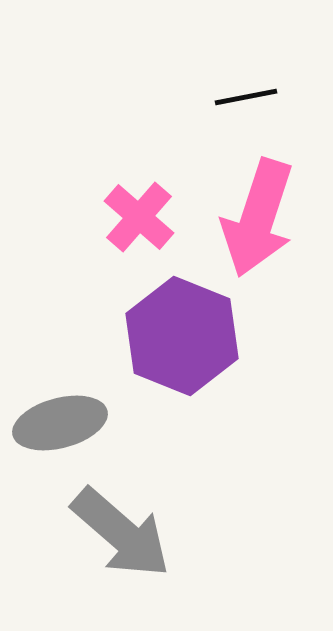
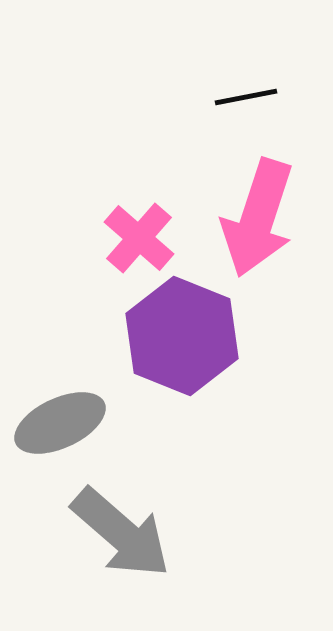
pink cross: moved 21 px down
gray ellipse: rotated 10 degrees counterclockwise
